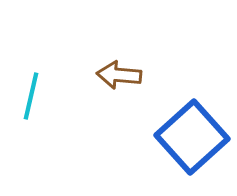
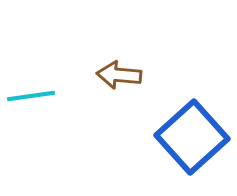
cyan line: rotated 69 degrees clockwise
